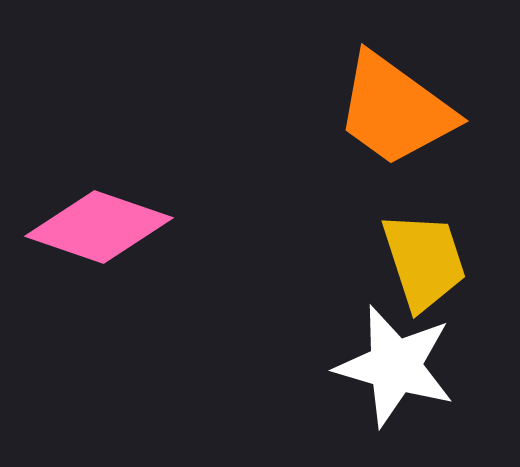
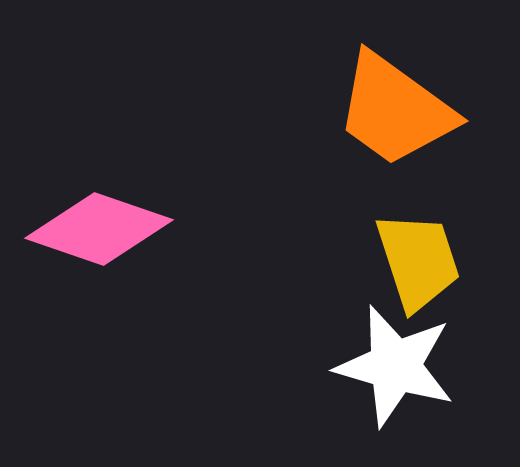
pink diamond: moved 2 px down
yellow trapezoid: moved 6 px left
